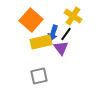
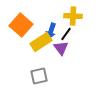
yellow cross: rotated 30 degrees counterclockwise
orange square: moved 10 px left, 5 px down
blue arrow: moved 2 px left, 2 px up
yellow rectangle: rotated 20 degrees counterclockwise
